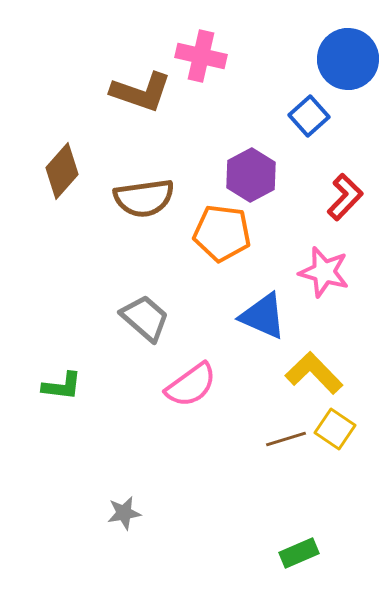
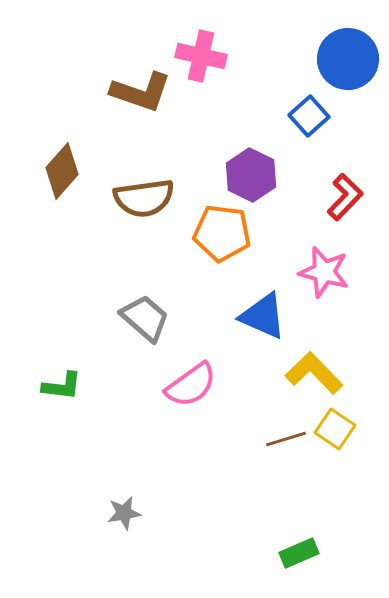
purple hexagon: rotated 6 degrees counterclockwise
